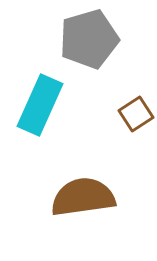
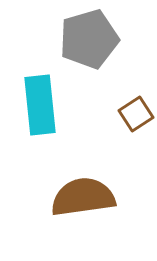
cyan rectangle: rotated 30 degrees counterclockwise
